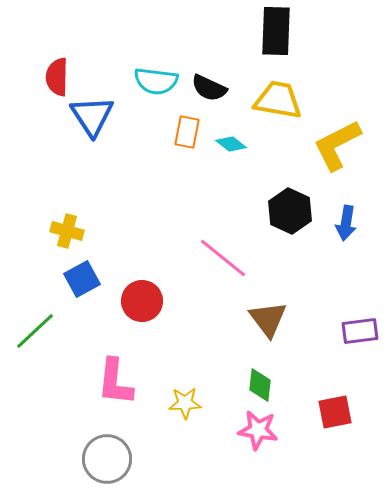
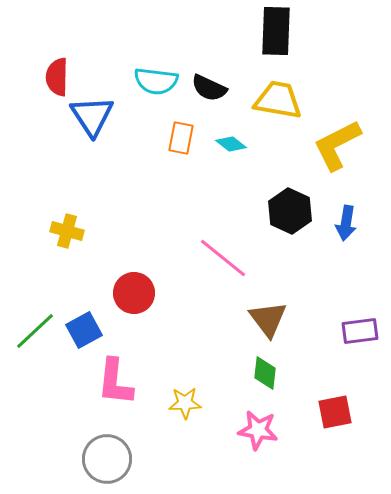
orange rectangle: moved 6 px left, 6 px down
blue square: moved 2 px right, 51 px down
red circle: moved 8 px left, 8 px up
green diamond: moved 5 px right, 12 px up
